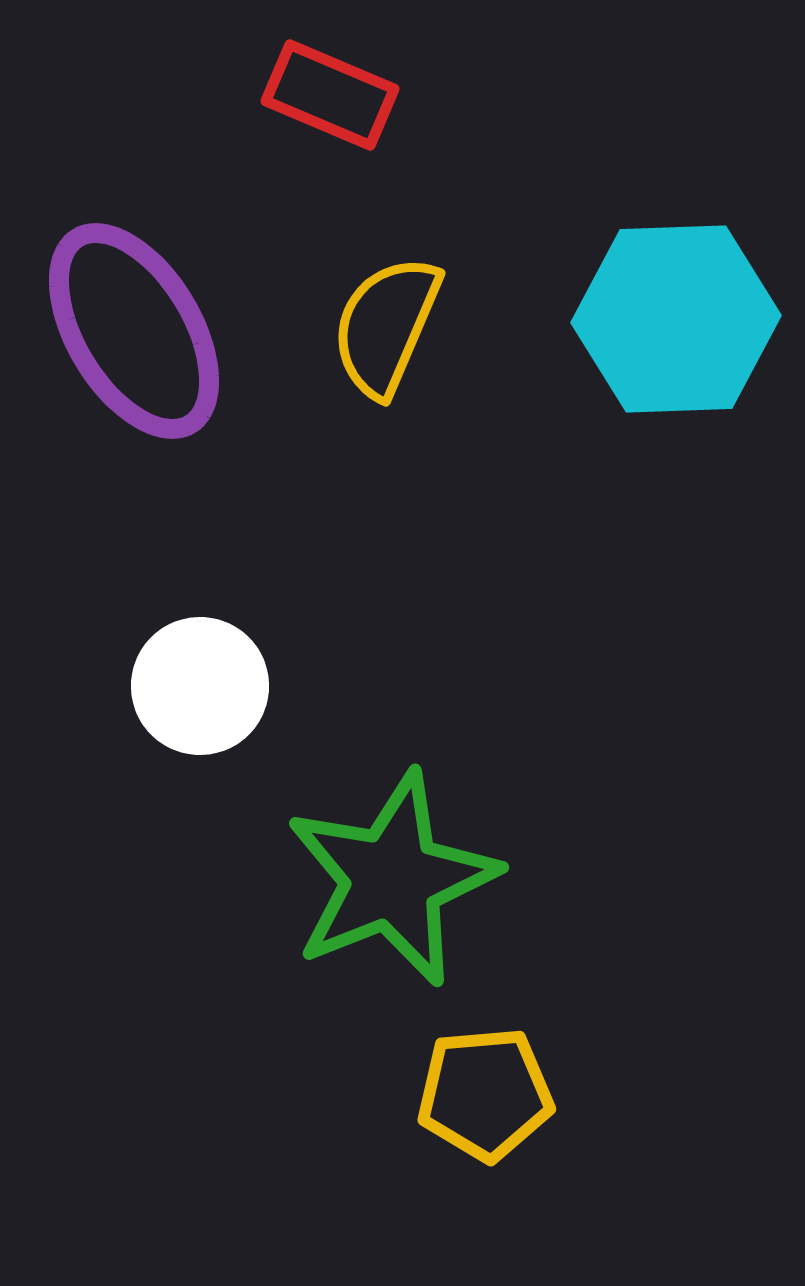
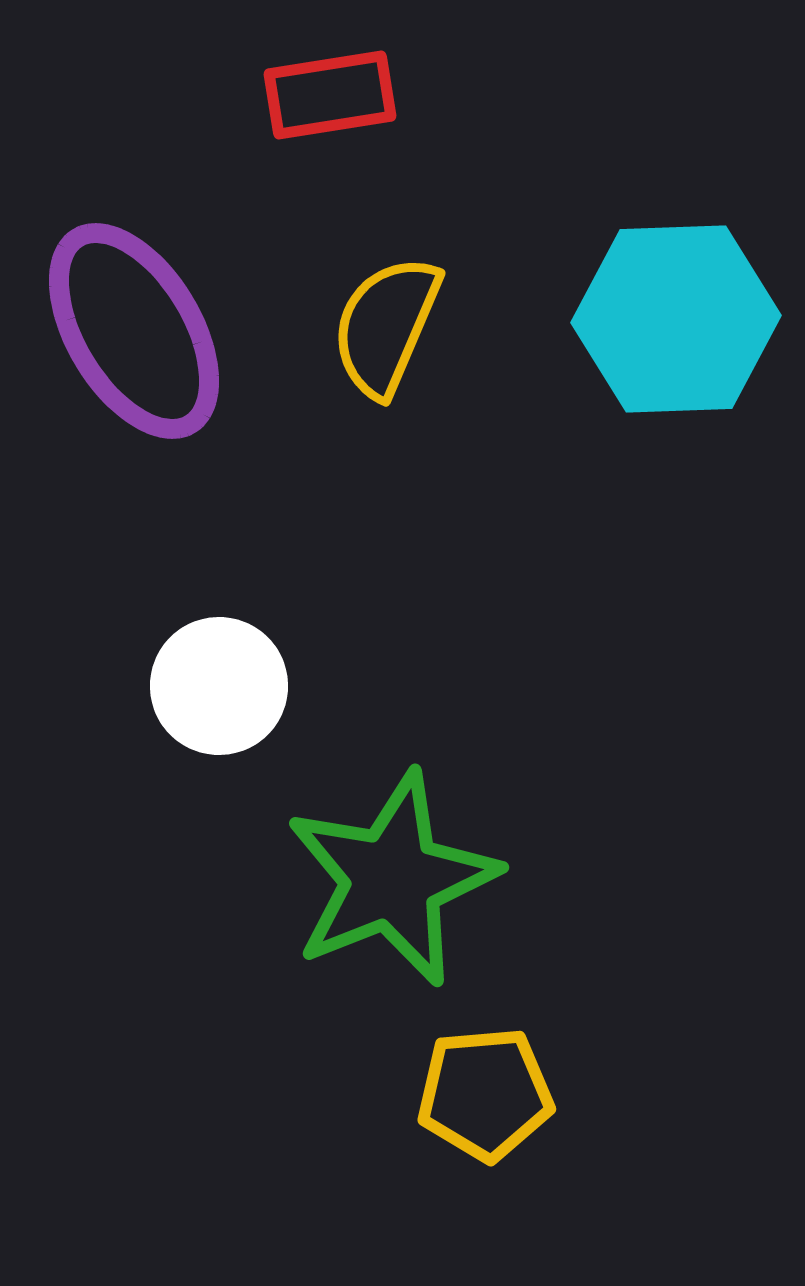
red rectangle: rotated 32 degrees counterclockwise
white circle: moved 19 px right
